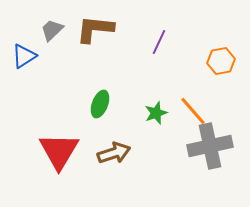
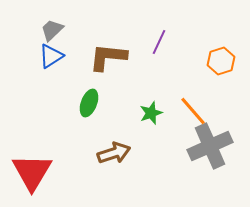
brown L-shape: moved 13 px right, 28 px down
blue triangle: moved 27 px right
orange hexagon: rotated 8 degrees counterclockwise
green ellipse: moved 11 px left, 1 px up
green star: moved 5 px left
gray cross: rotated 12 degrees counterclockwise
red triangle: moved 27 px left, 21 px down
